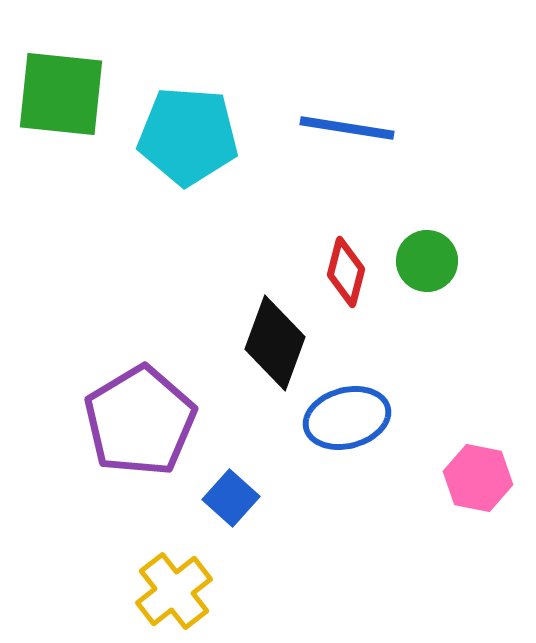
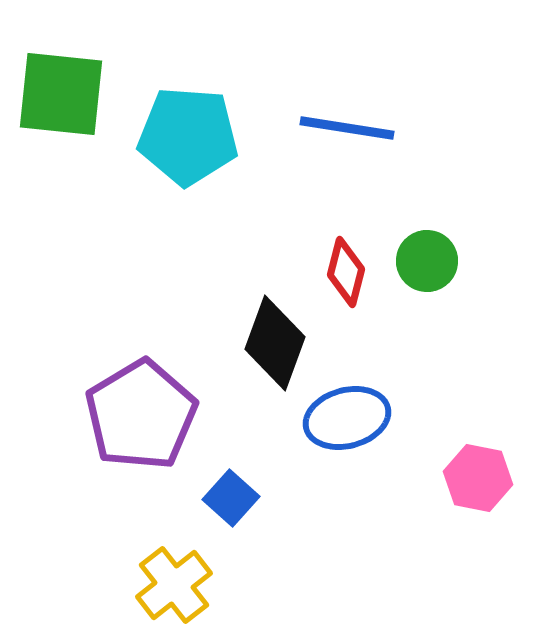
purple pentagon: moved 1 px right, 6 px up
yellow cross: moved 6 px up
